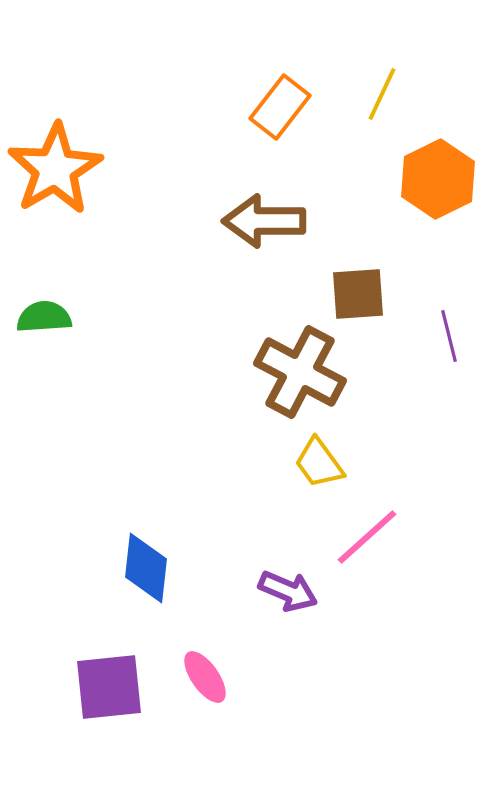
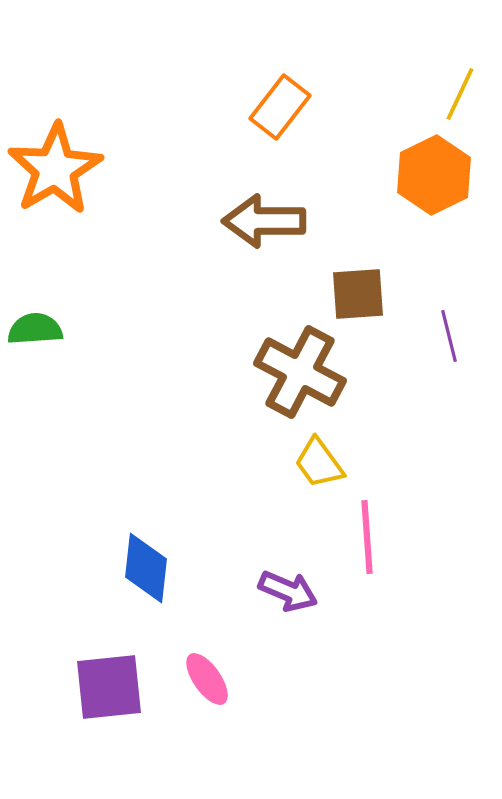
yellow line: moved 78 px right
orange hexagon: moved 4 px left, 4 px up
green semicircle: moved 9 px left, 12 px down
pink line: rotated 52 degrees counterclockwise
pink ellipse: moved 2 px right, 2 px down
